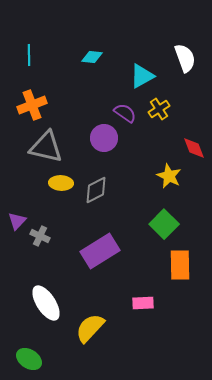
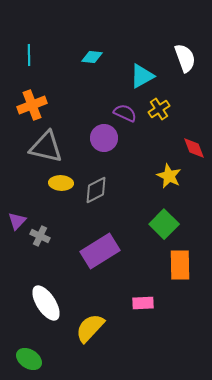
purple semicircle: rotated 10 degrees counterclockwise
